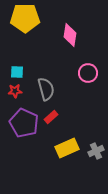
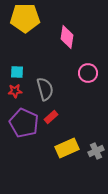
pink diamond: moved 3 px left, 2 px down
gray semicircle: moved 1 px left
